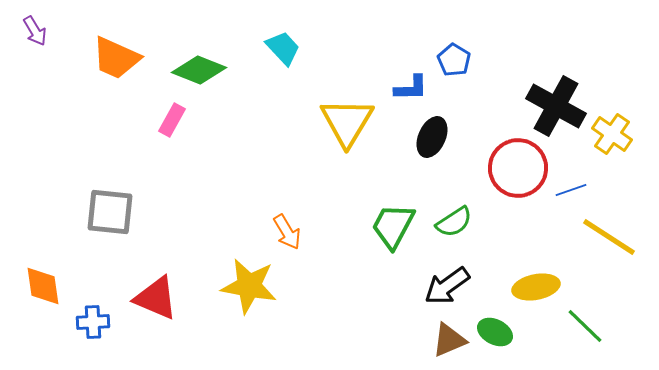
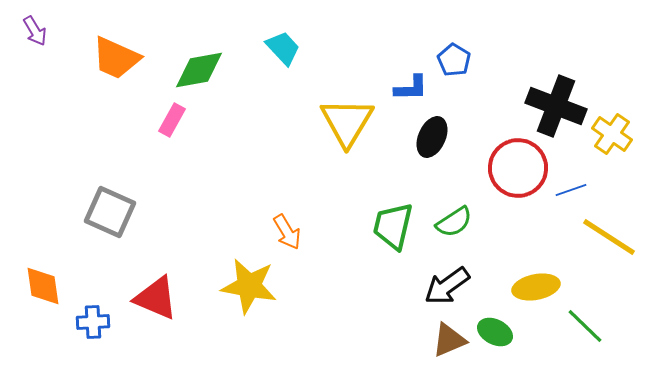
green diamond: rotated 32 degrees counterclockwise
black cross: rotated 8 degrees counterclockwise
gray square: rotated 18 degrees clockwise
green trapezoid: rotated 15 degrees counterclockwise
